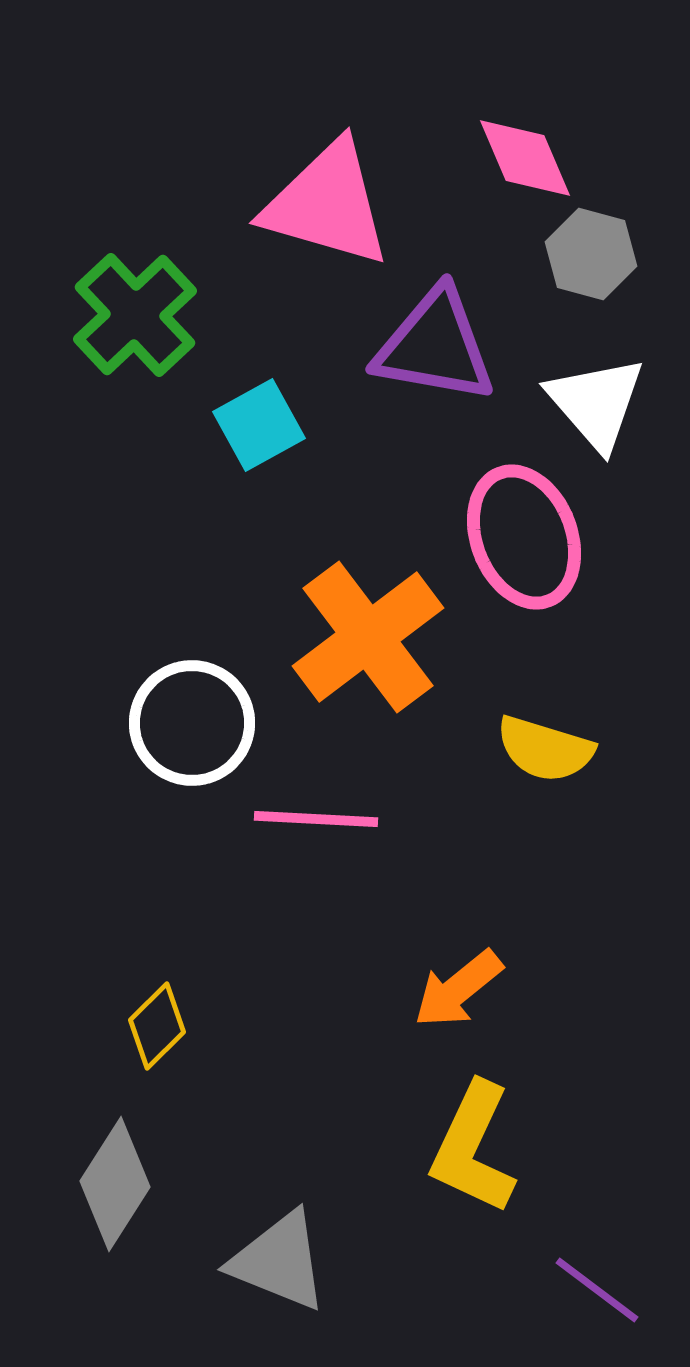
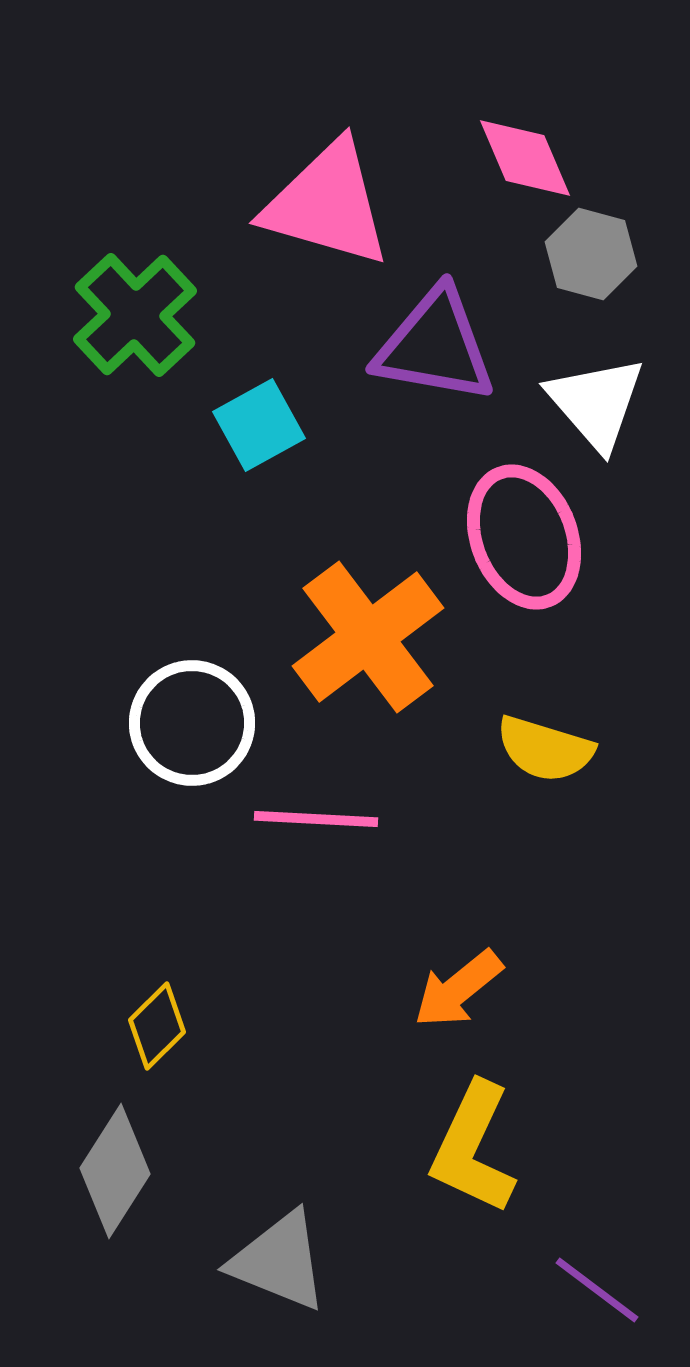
gray diamond: moved 13 px up
